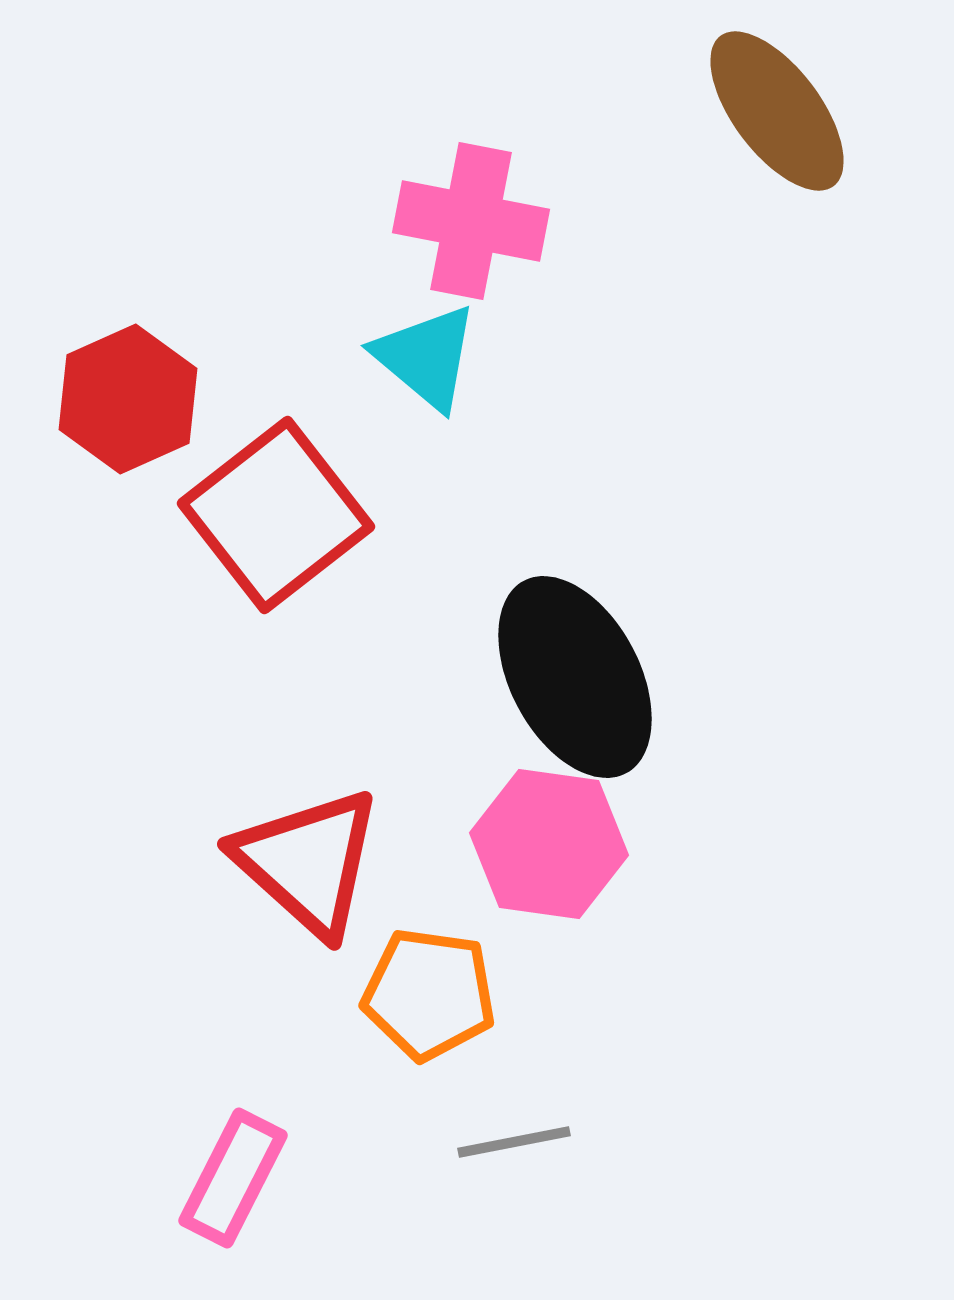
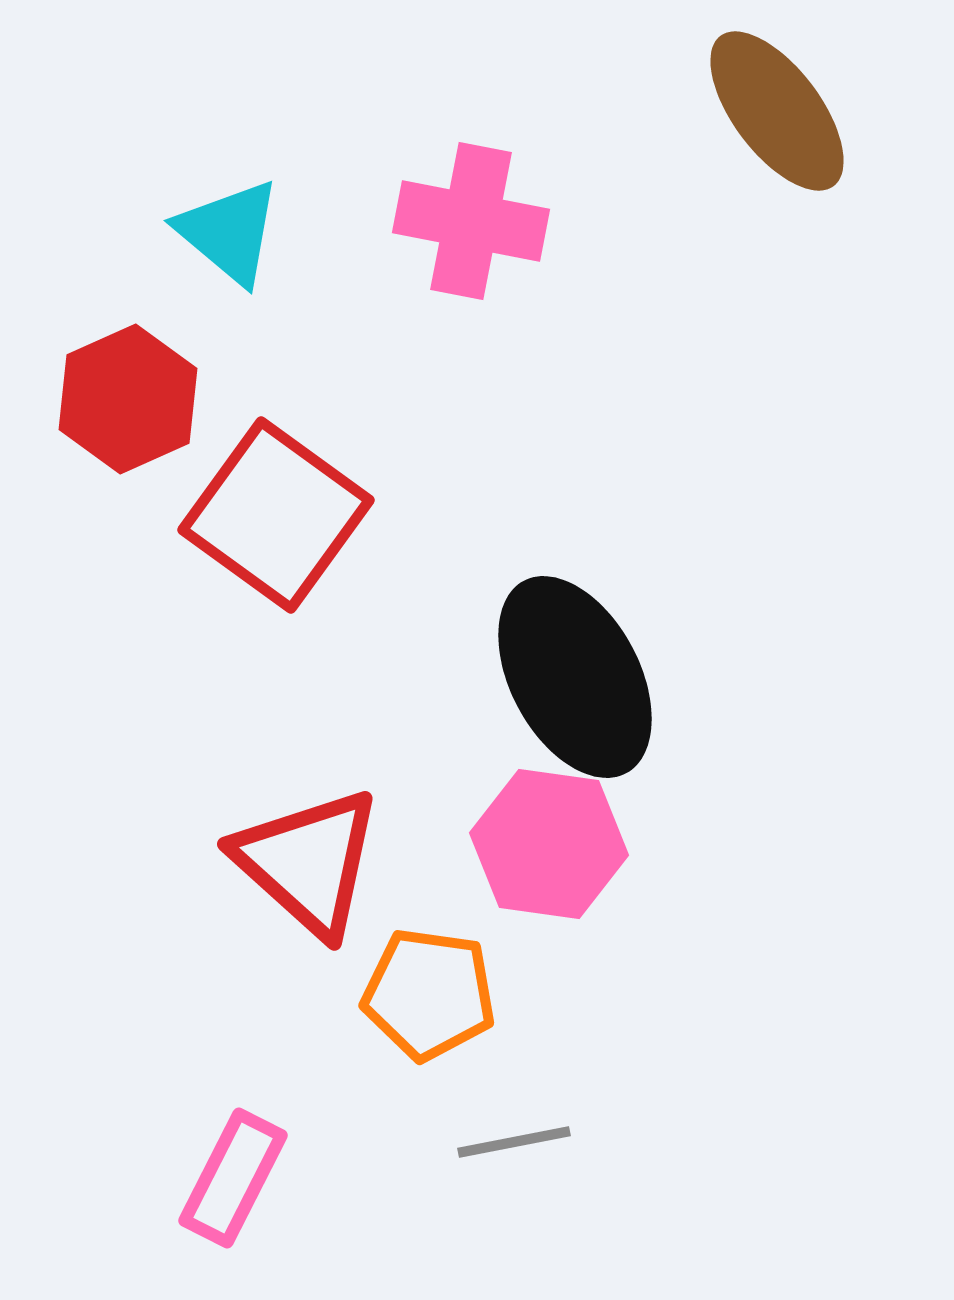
cyan triangle: moved 197 px left, 125 px up
red square: rotated 16 degrees counterclockwise
